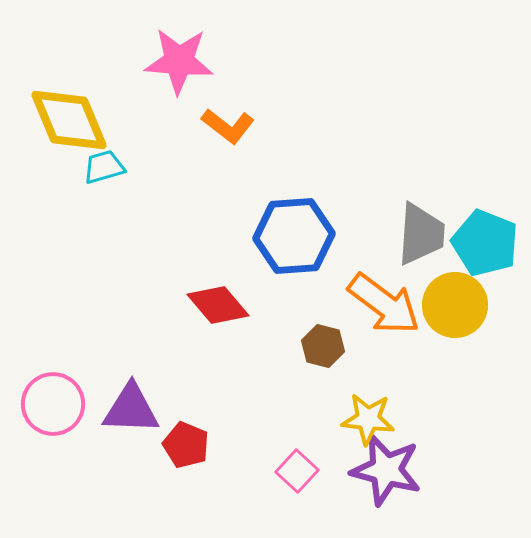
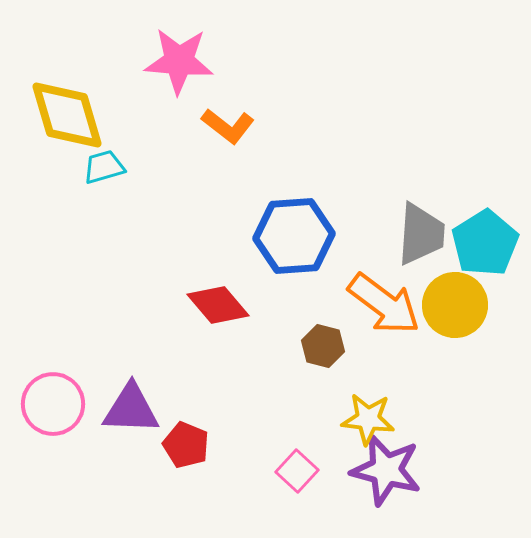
yellow diamond: moved 2 px left, 5 px up; rotated 6 degrees clockwise
cyan pentagon: rotated 18 degrees clockwise
